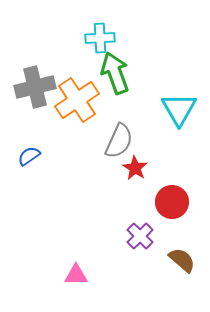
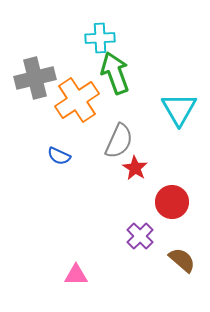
gray cross: moved 9 px up
blue semicircle: moved 30 px right; rotated 120 degrees counterclockwise
